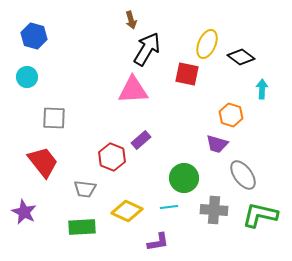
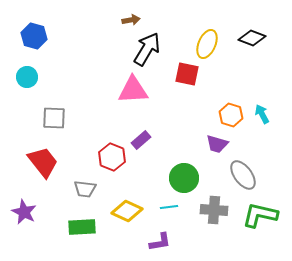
brown arrow: rotated 84 degrees counterclockwise
black diamond: moved 11 px right, 19 px up; rotated 16 degrees counterclockwise
cyan arrow: moved 25 px down; rotated 30 degrees counterclockwise
purple L-shape: moved 2 px right
